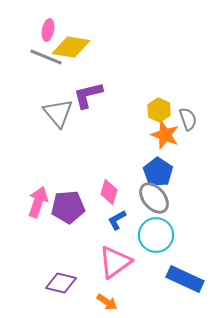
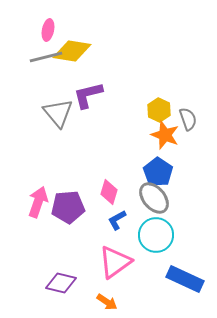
yellow diamond: moved 1 px right, 4 px down
gray line: rotated 36 degrees counterclockwise
